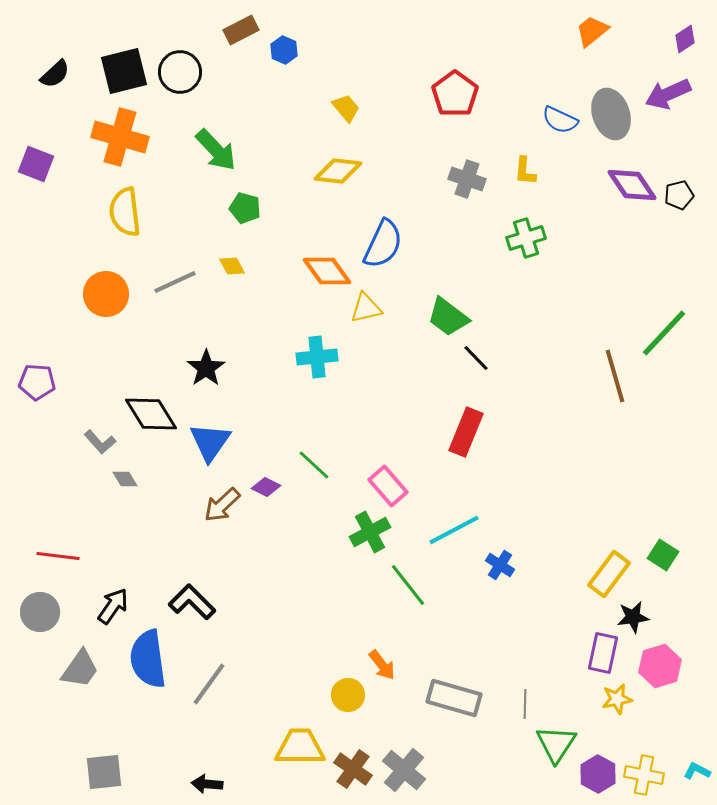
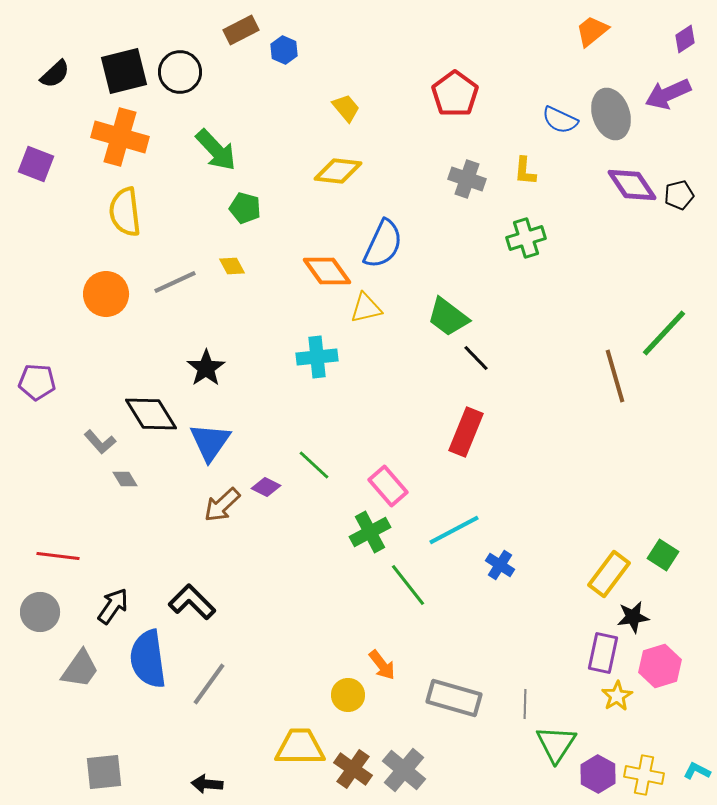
yellow star at (617, 699): moved 3 px up; rotated 20 degrees counterclockwise
